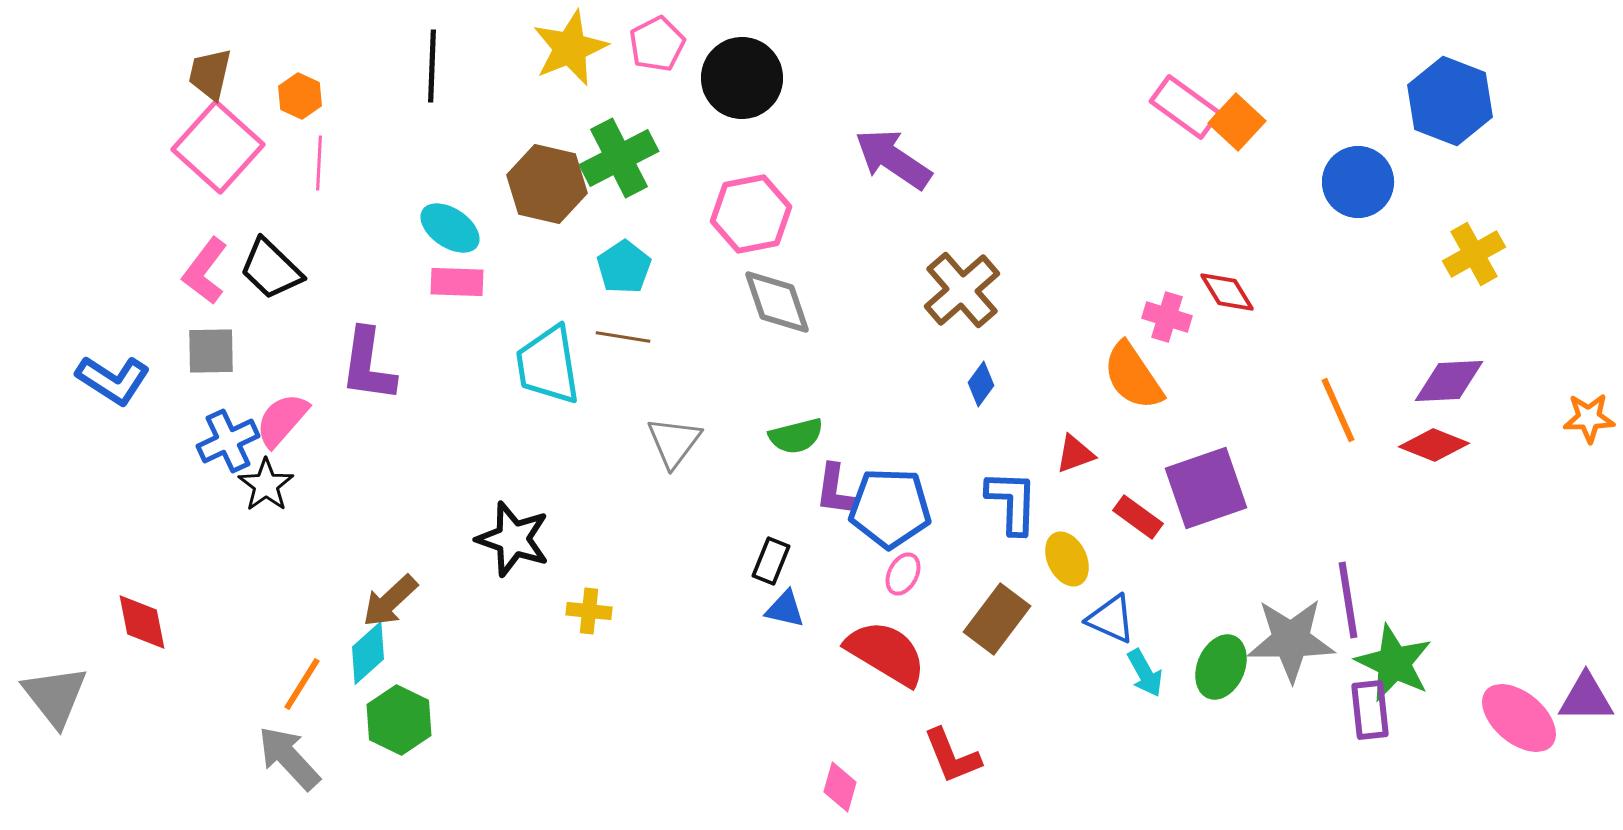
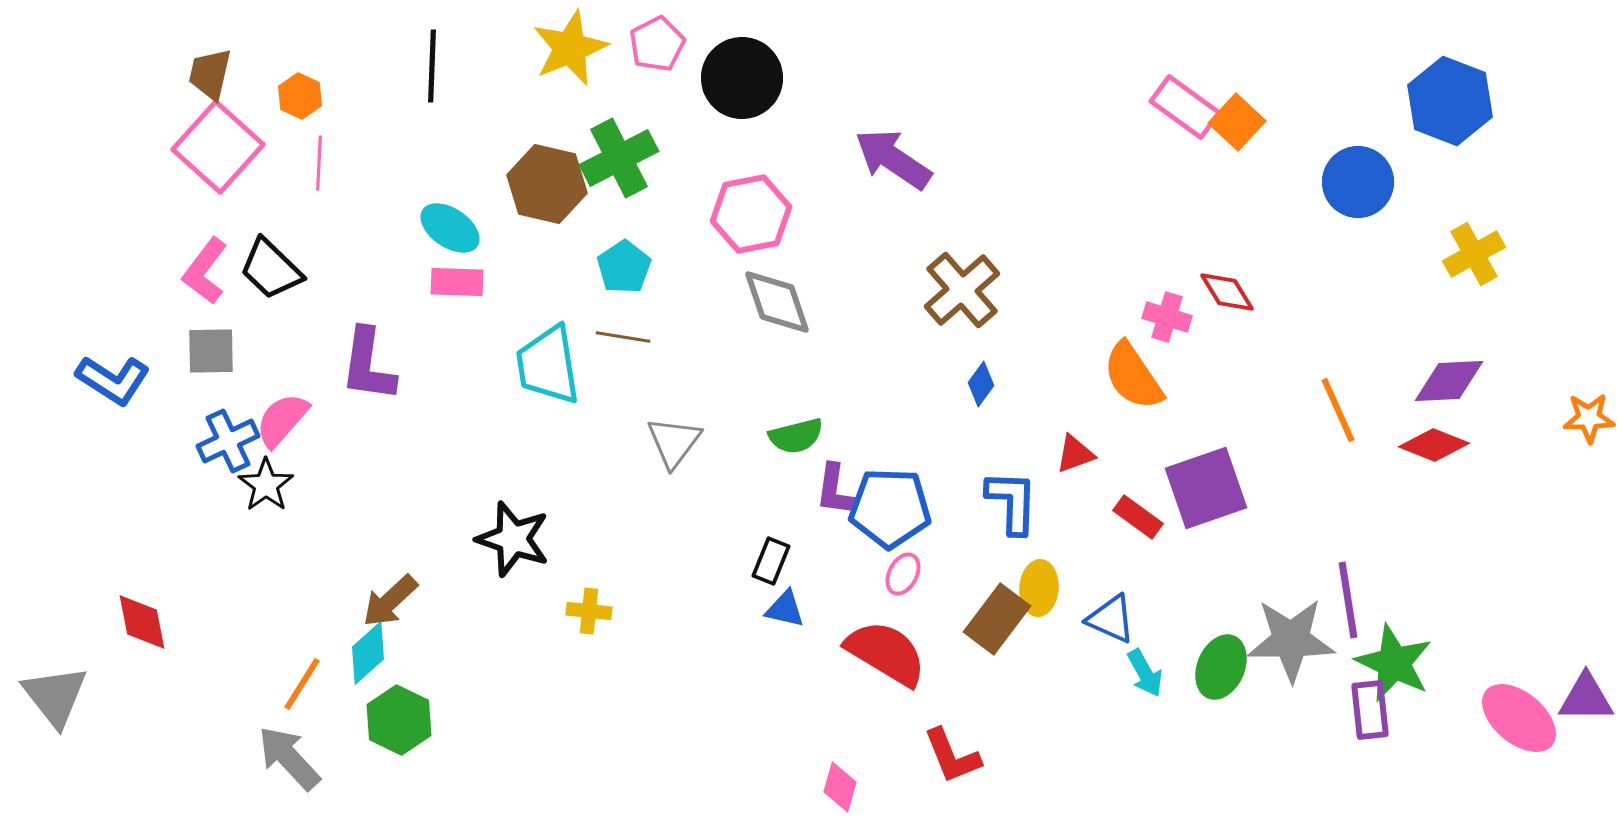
yellow ellipse at (1067, 559): moved 28 px left, 29 px down; rotated 30 degrees clockwise
